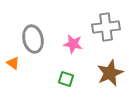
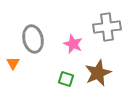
gray cross: moved 1 px right
pink star: rotated 12 degrees clockwise
orange triangle: rotated 24 degrees clockwise
brown star: moved 12 px left
